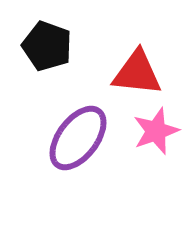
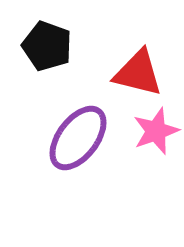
red triangle: moved 1 px right; rotated 8 degrees clockwise
